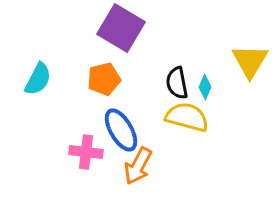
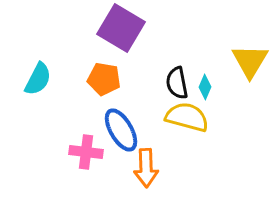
orange pentagon: rotated 24 degrees clockwise
orange arrow: moved 8 px right, 2 px down; rotated 30 degrees counterclockwise
